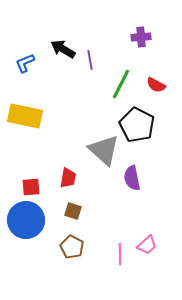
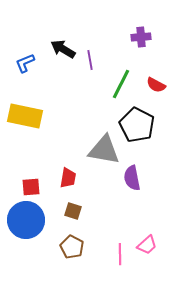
gray triangle: rotated 32 degrees counterclockwise
